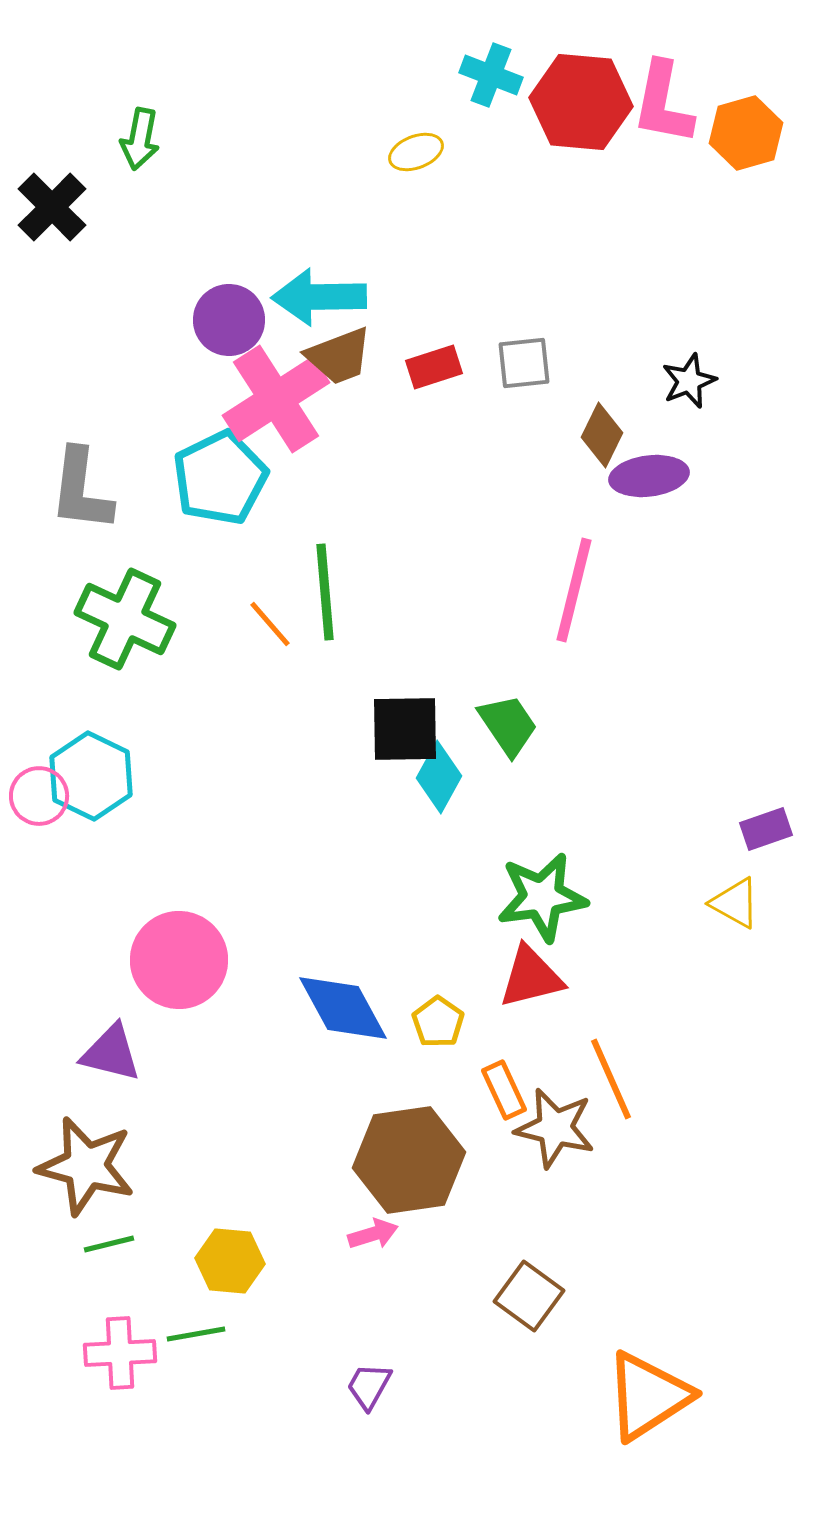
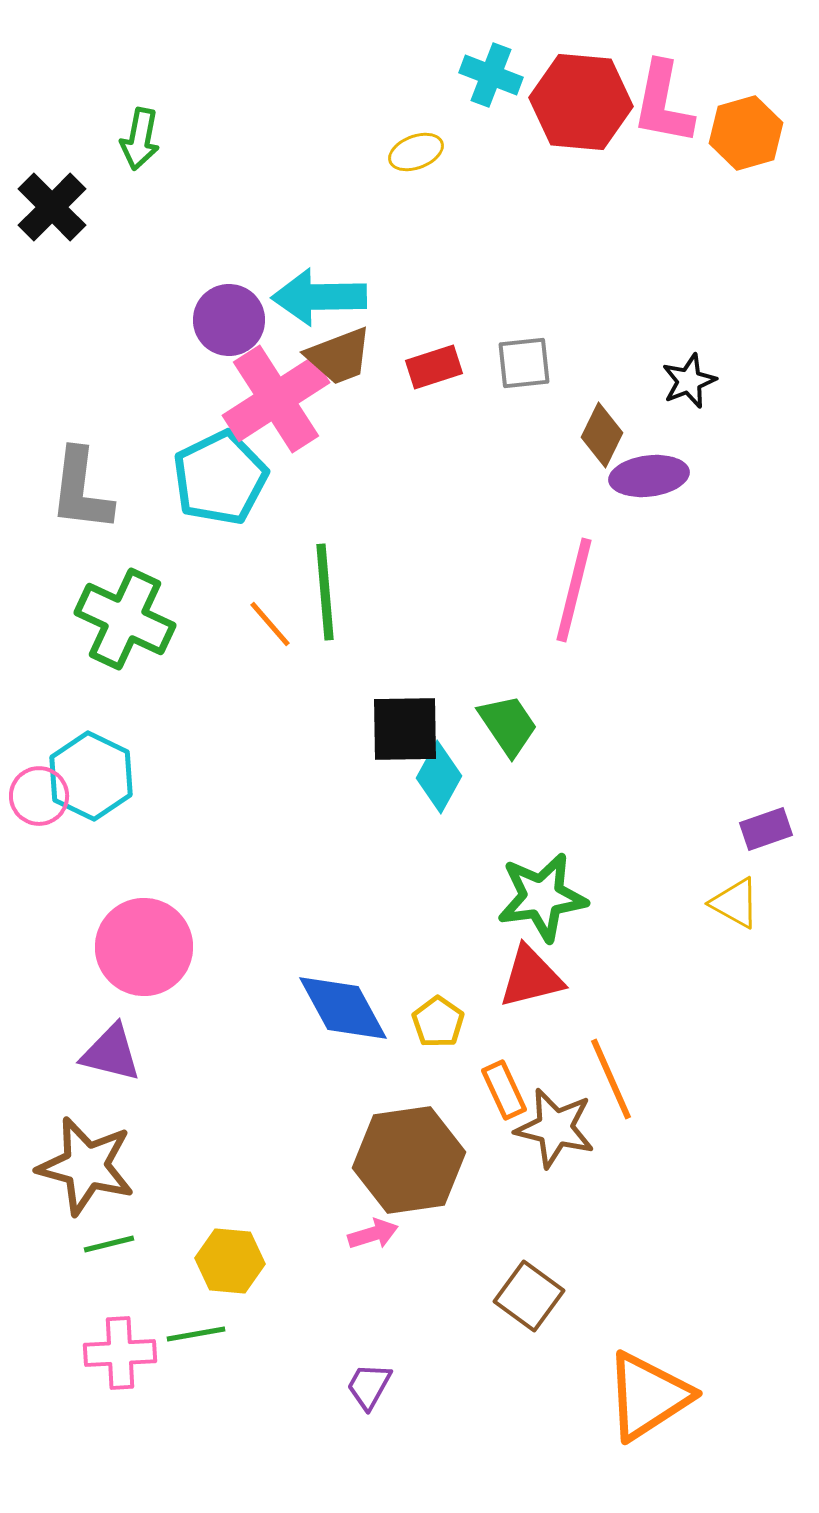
pink circle at (179, 960): moved 35 px left, 13 px up
